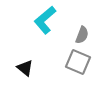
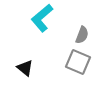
cyan L-shape: moved 3 px left, 2 px up
